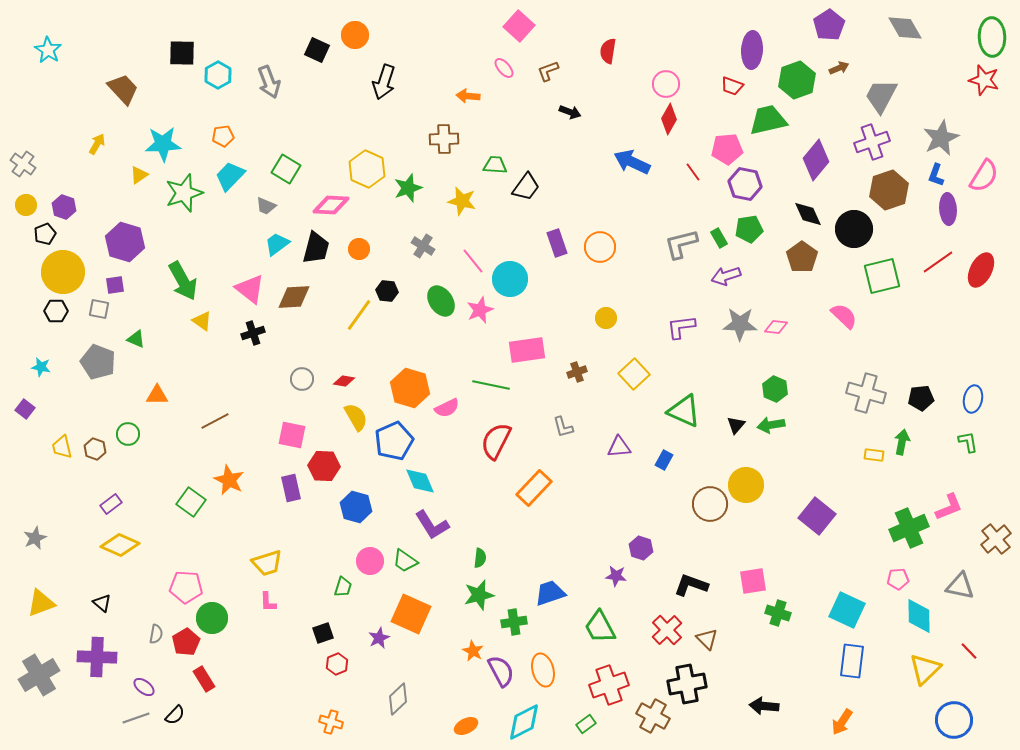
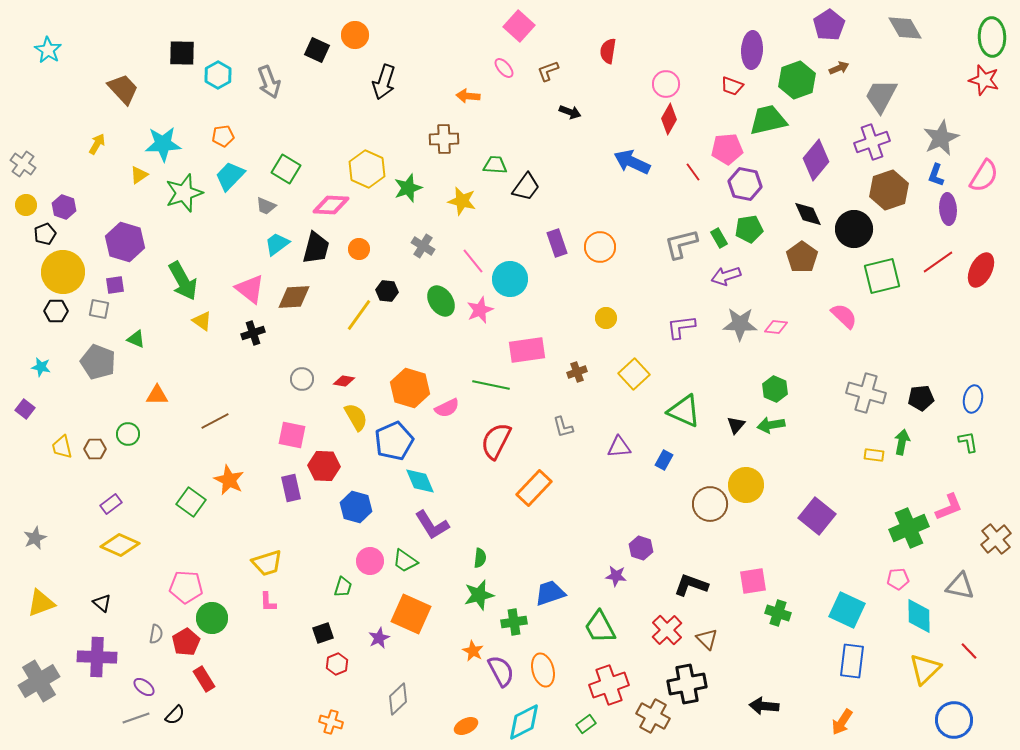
brown hexagon at (95, 449): rotated 20 degrees counterclockwise
gray cross at (39, 675): moved 6 px down
